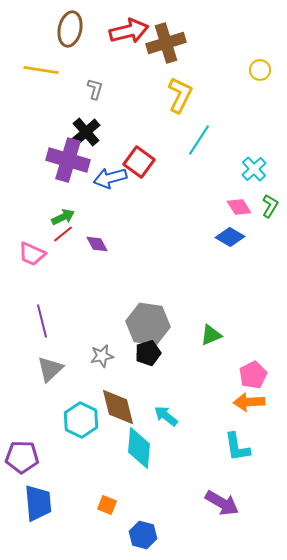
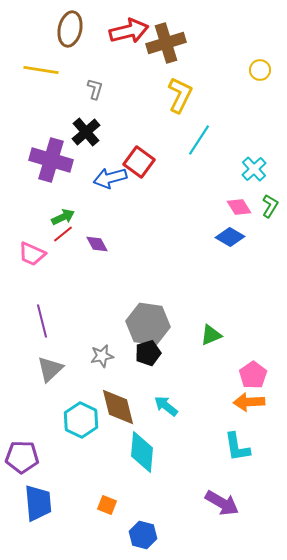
purple cross: moved 17 px left
pink pentagon: rotated 8 degrees counterclockwise
cyan arrow: moved 10 px up
cyan diamond: moved 3 px right, 4 px down
